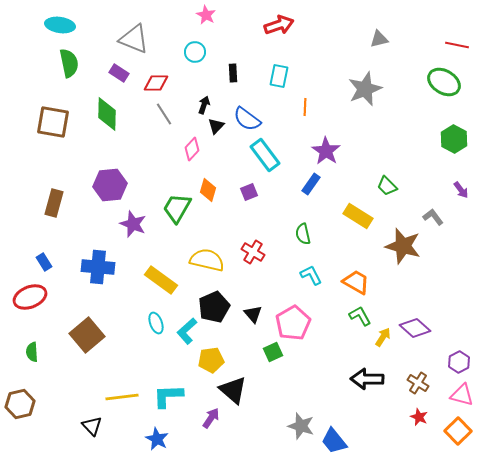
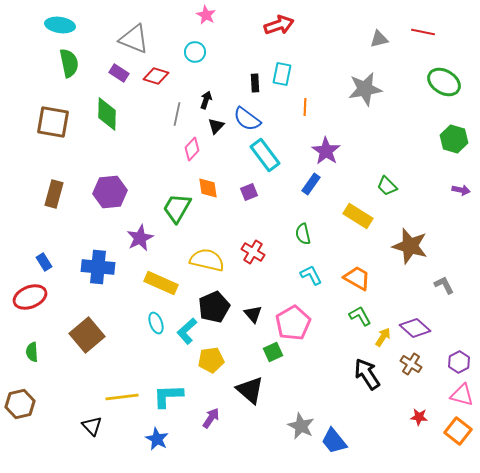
red line at (457, 45): moved 34 px left, 13 px up
black rectangle at (233, 73): moved 22 px right, 10 px down
cyan rectangle at (279, 76): moved 3 px right, 2 px up
red diamond at (156, 83): moved 7 px up; rotated 15 degrees clockwise
gray star at (365, 89): rotated 12 degrees clockwise
black arrow at (204, 105): moved 2 px right, 5 px up
gray line at (164, 114): moved 13 px right; rotated 45 degrees clockwise
green hexagon at (454, 139): rotated 12 degrees counterclockwise
purple hexagon at (110, 185): moved 7 px down
orange diamond at (208, 190): moved 2 px up; rotated 25 degrees counterclockwise
purple arrow at (461, 190): rotated 42 degrees counterclockwise
brown rectangle at (54, 203): moved 9 px up
gray L-shape at (433, 217): moved 11 px right, 68 px down; rotated 10 degrees clockwise
purple star at (133, 224): moved 7 px right, 14 px down; rotated 24 degrees clockwise
brown star at (403, 246): moved 7 px right
yellow rectangle at (161, 280): moved 3 px down; rotated 12 degrees counterclockwise
orange trapezoid at (356, 282): moved 1 px right, 4 px up
black arrow at (367, 379): moved 5 px up; rotated 56 degrees clockwise
brown cross at (418, 383): moved 7 px left, 19 px up
black triangle at (233, 390): moved 17 px right
red star at (419, 417): rotated 18 degrees counterclockwise
gray star at (301, 426): rotated 8 degrees clockwise
orange square at (458, 431): rotated 8 degrees counterclockwise
